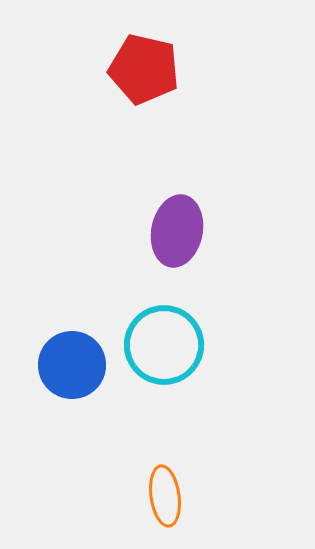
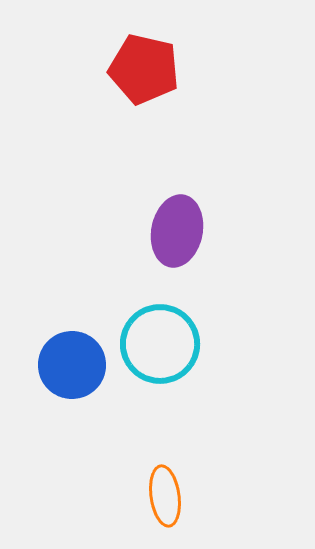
cyan circle: moved 4 px left, 1 px up
